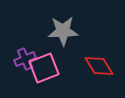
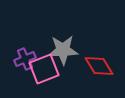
gray star: moved 19 px down
pink square: moved 1 px down
